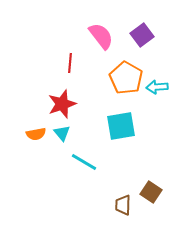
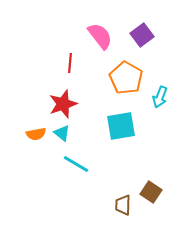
pink semicircle: moved 1 px left
cyan arrow: moved 3 px right, 10 px down; rotated 65 degrees counterclockwise
red star: moved 1 px right
cyan triangle: rotated 12 degrees counterclockwise
cyan line: moved 8 px left, 2 px down
